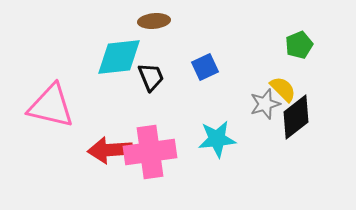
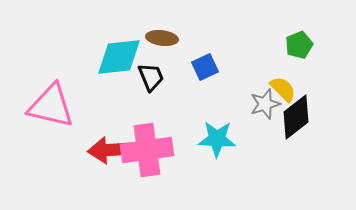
brown ellipse: moved 8 px right, 17 px down; rotated 12 degrees clockwise
cyan star: rotated 9 degrees clockwise
pink cross: moved 3 px left, 2 px up
